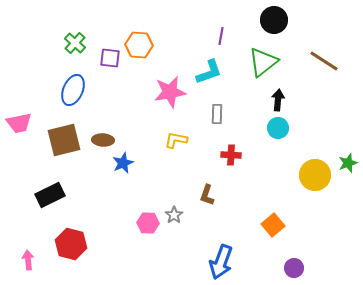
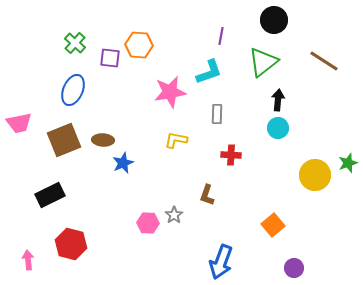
brown square: rotated 8 degrees counterclockwise
